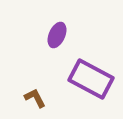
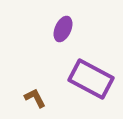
purple ellipse: moved 6 px right, 6 px up
